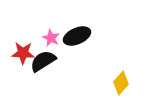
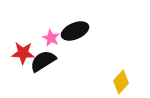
black ellipse: moved 2 px left, 5 px up
yellow diamond: moved 1 px up
